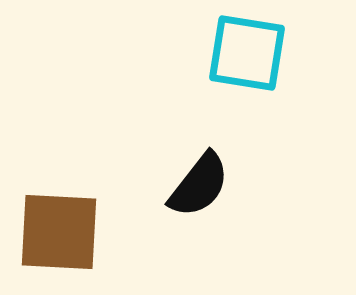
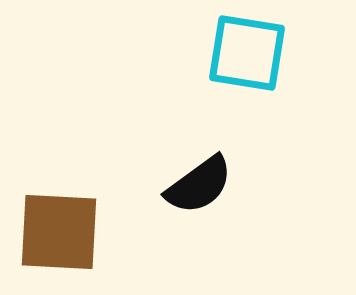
black semicircle: rotated 16 degrees clockwise
